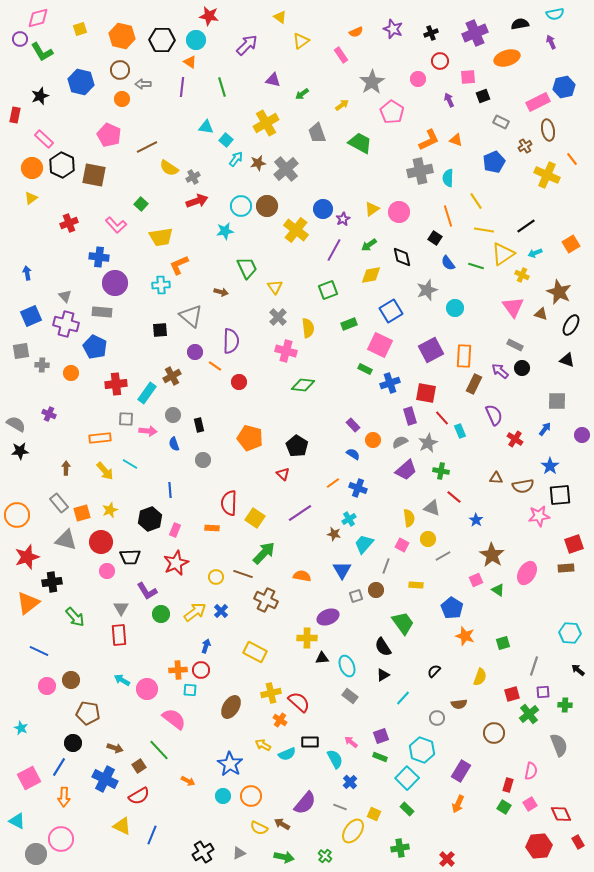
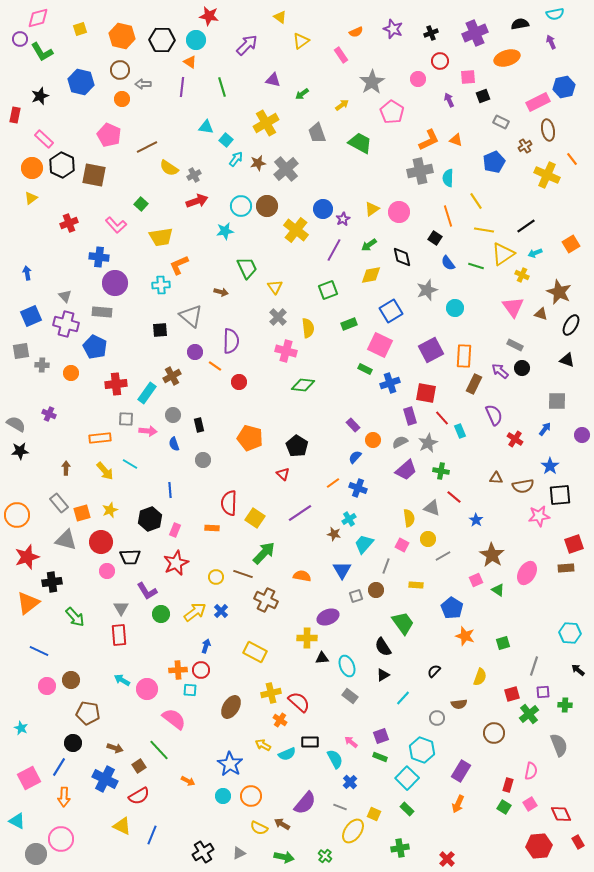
gray cross at (193, 177): moved 1 px right, 2 px up
blue semicircle at (353, 454): moved 2 px right, 3 px down; rotated 80 degrees counterclockwise
